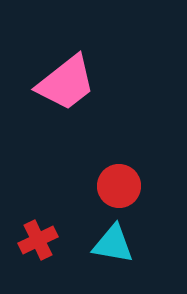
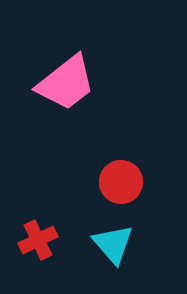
red circle: moved 2 px right, 4 px up
cyan triangle: rotated 39 degrees clockwise
